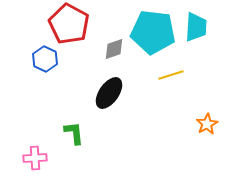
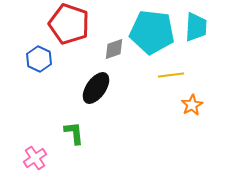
red pentagon: rotated 9 degrees counterclockwise
cyan pentagon: moved 1 px left
blue hexagon: moved 6 px left
yellow line: rotated 10 degrees clockwise
black ellipse: moved 13 px left, 5 px up
orange star: moved 15 px left, 19 px up
pink cross: rotated 30 degrees counterclockwise
